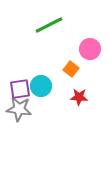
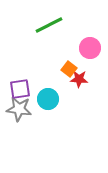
pink circle: moved 1 px up
orange square: moved 2 px left
cyan circle: moved 7 px right, 13 px down
red star: moved 18 px up
